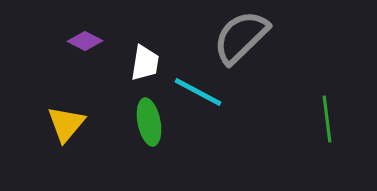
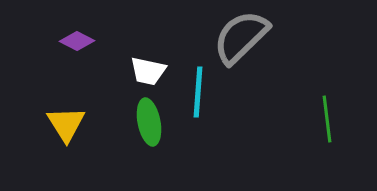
purple diamond: moved 8 px left
white trapezoid: moved 3 px right, 8 px down; rotated 93 degrees clockwise
cyan line: rotated 66 degrees clockwise
yellow triangle: rotated 12 degrees counterclockwise
